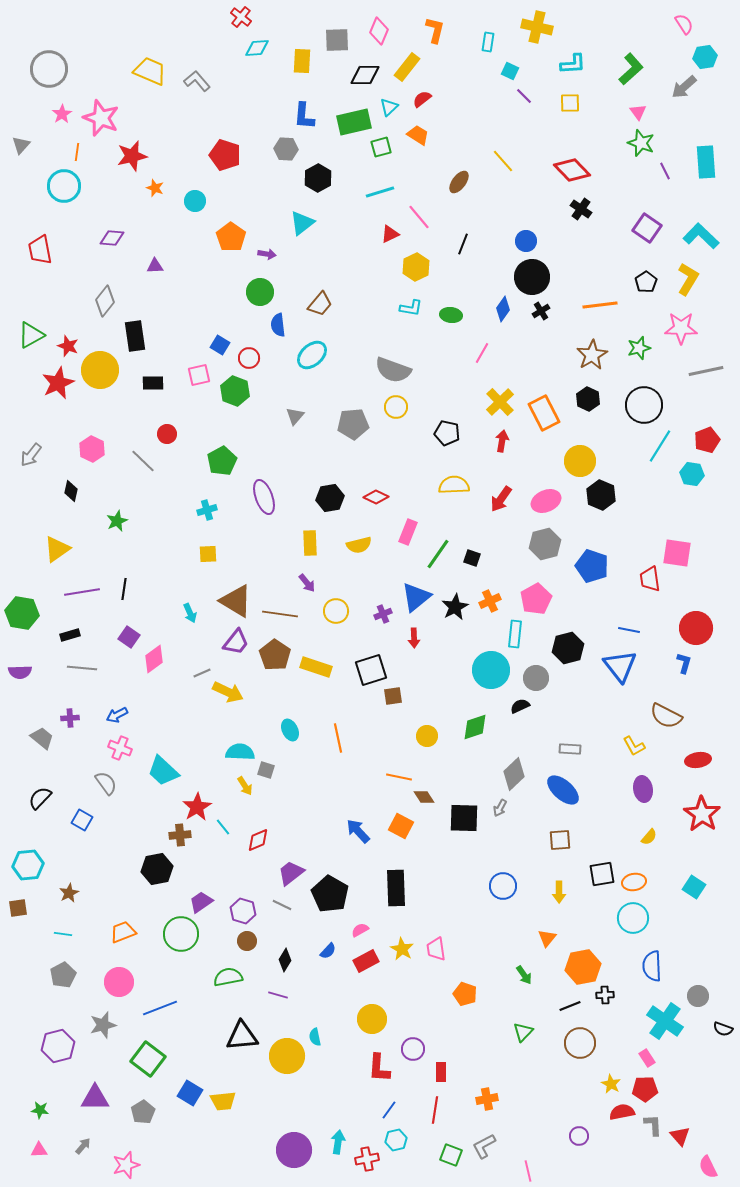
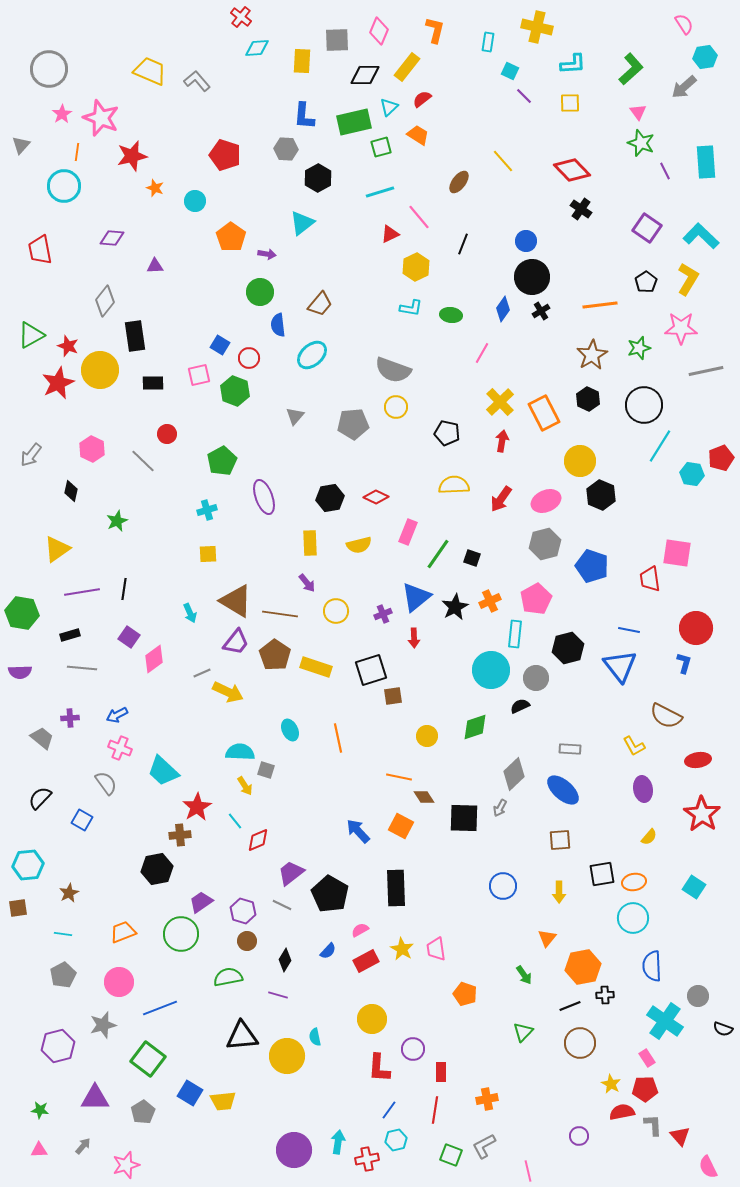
red pentagon at (707, 440): moved 14 px right, 18 px down
cyan line at (223, 827): moved 12 px right, 6 px up
